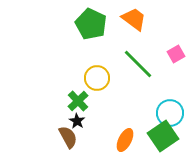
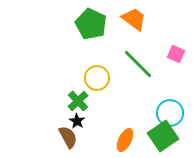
pink square: rotated 36 degrees counterclockwise
